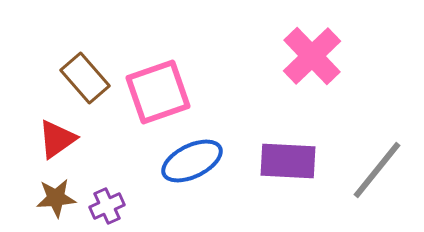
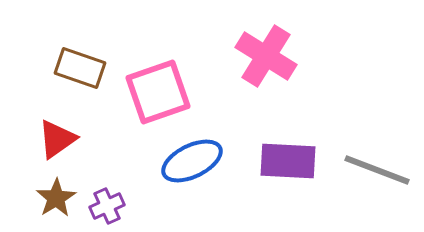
pink cross: moved 46 px left; rotated 14 degrees counterclockwise
brown rectangle: moved 5 px left, 10 px up; rotated 30 degrees counterclockwise
gray line: rotated 72 degrees clockwise
brown star: rotated 27 degrees counterclockwise
